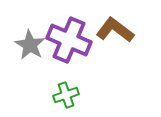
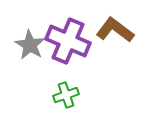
purple cross: moved 1 px left, 1 px down
